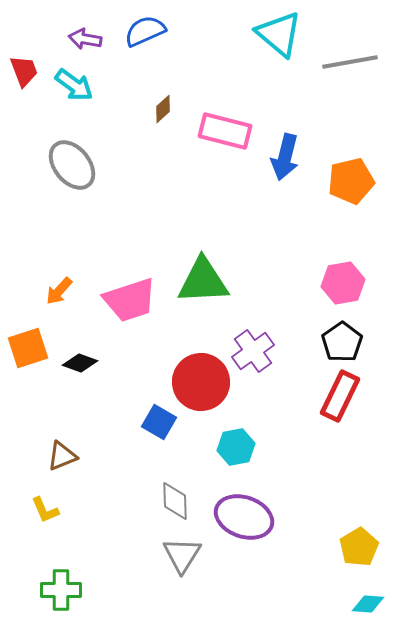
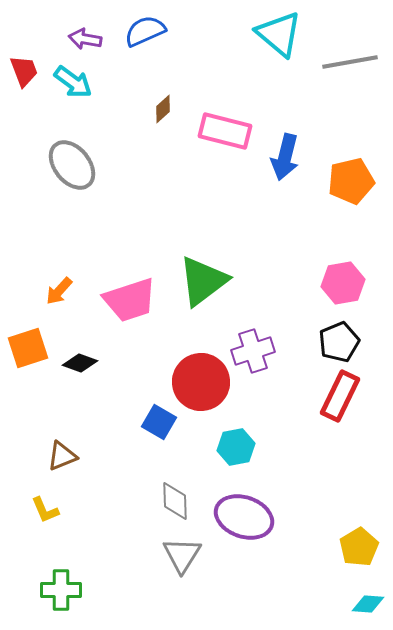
cyan arrow: moved 1 px left, 3 px up
green triangle: rotated 34 degrees counterclockwise
black pentagon: moved 3 px left; rotated 12 degrees clockwise
purple cross: rotated 18 degrees clockwise
